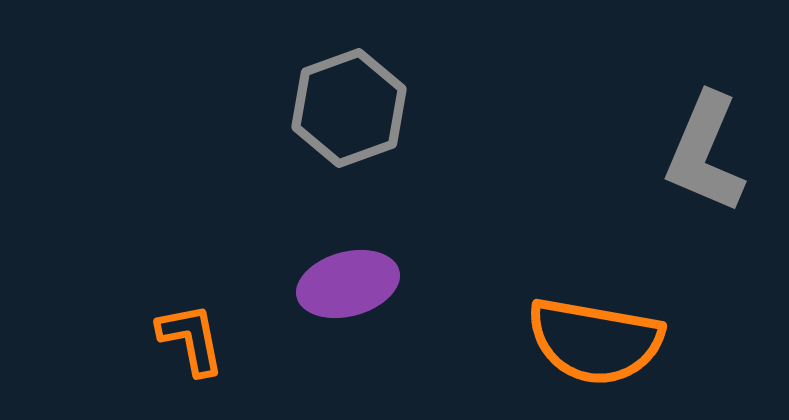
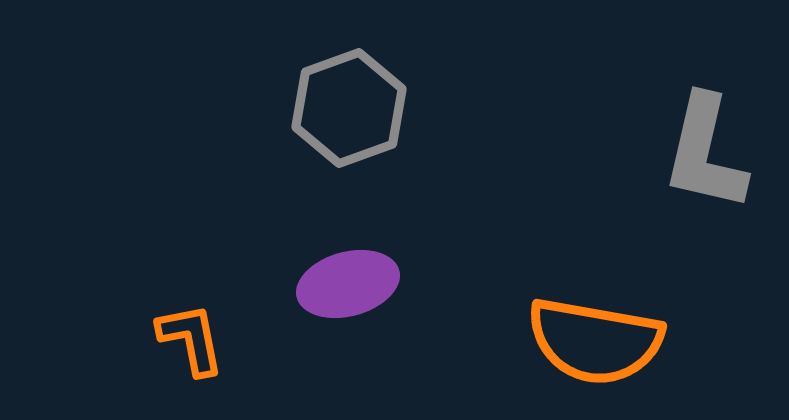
gray L-shape: rotated 10 degrees counterclockwise
